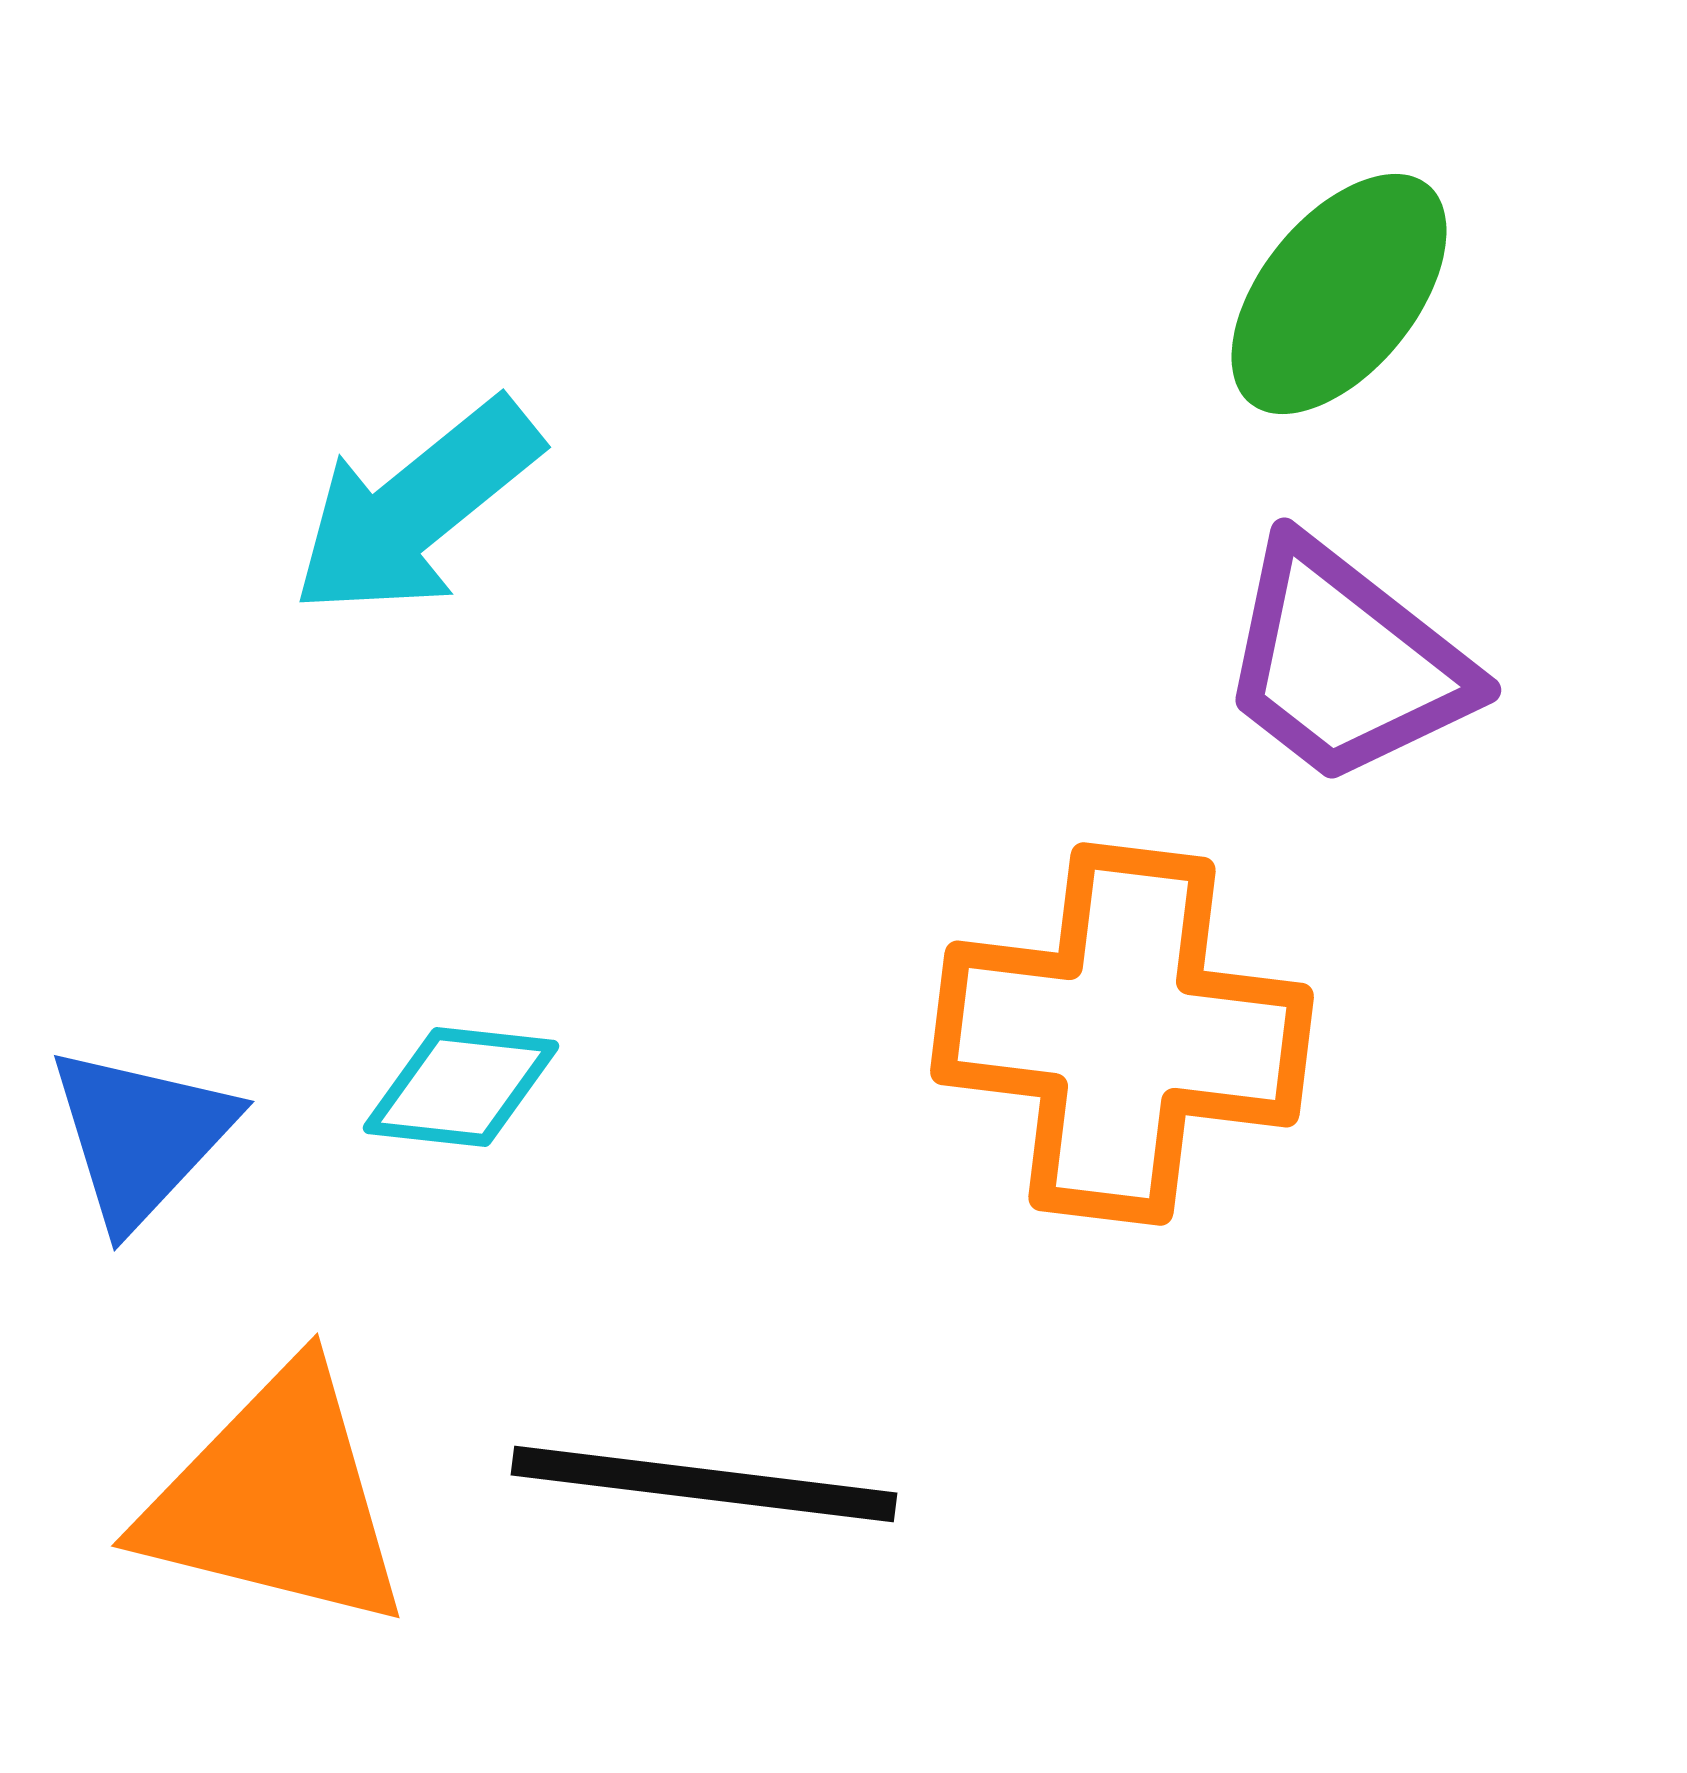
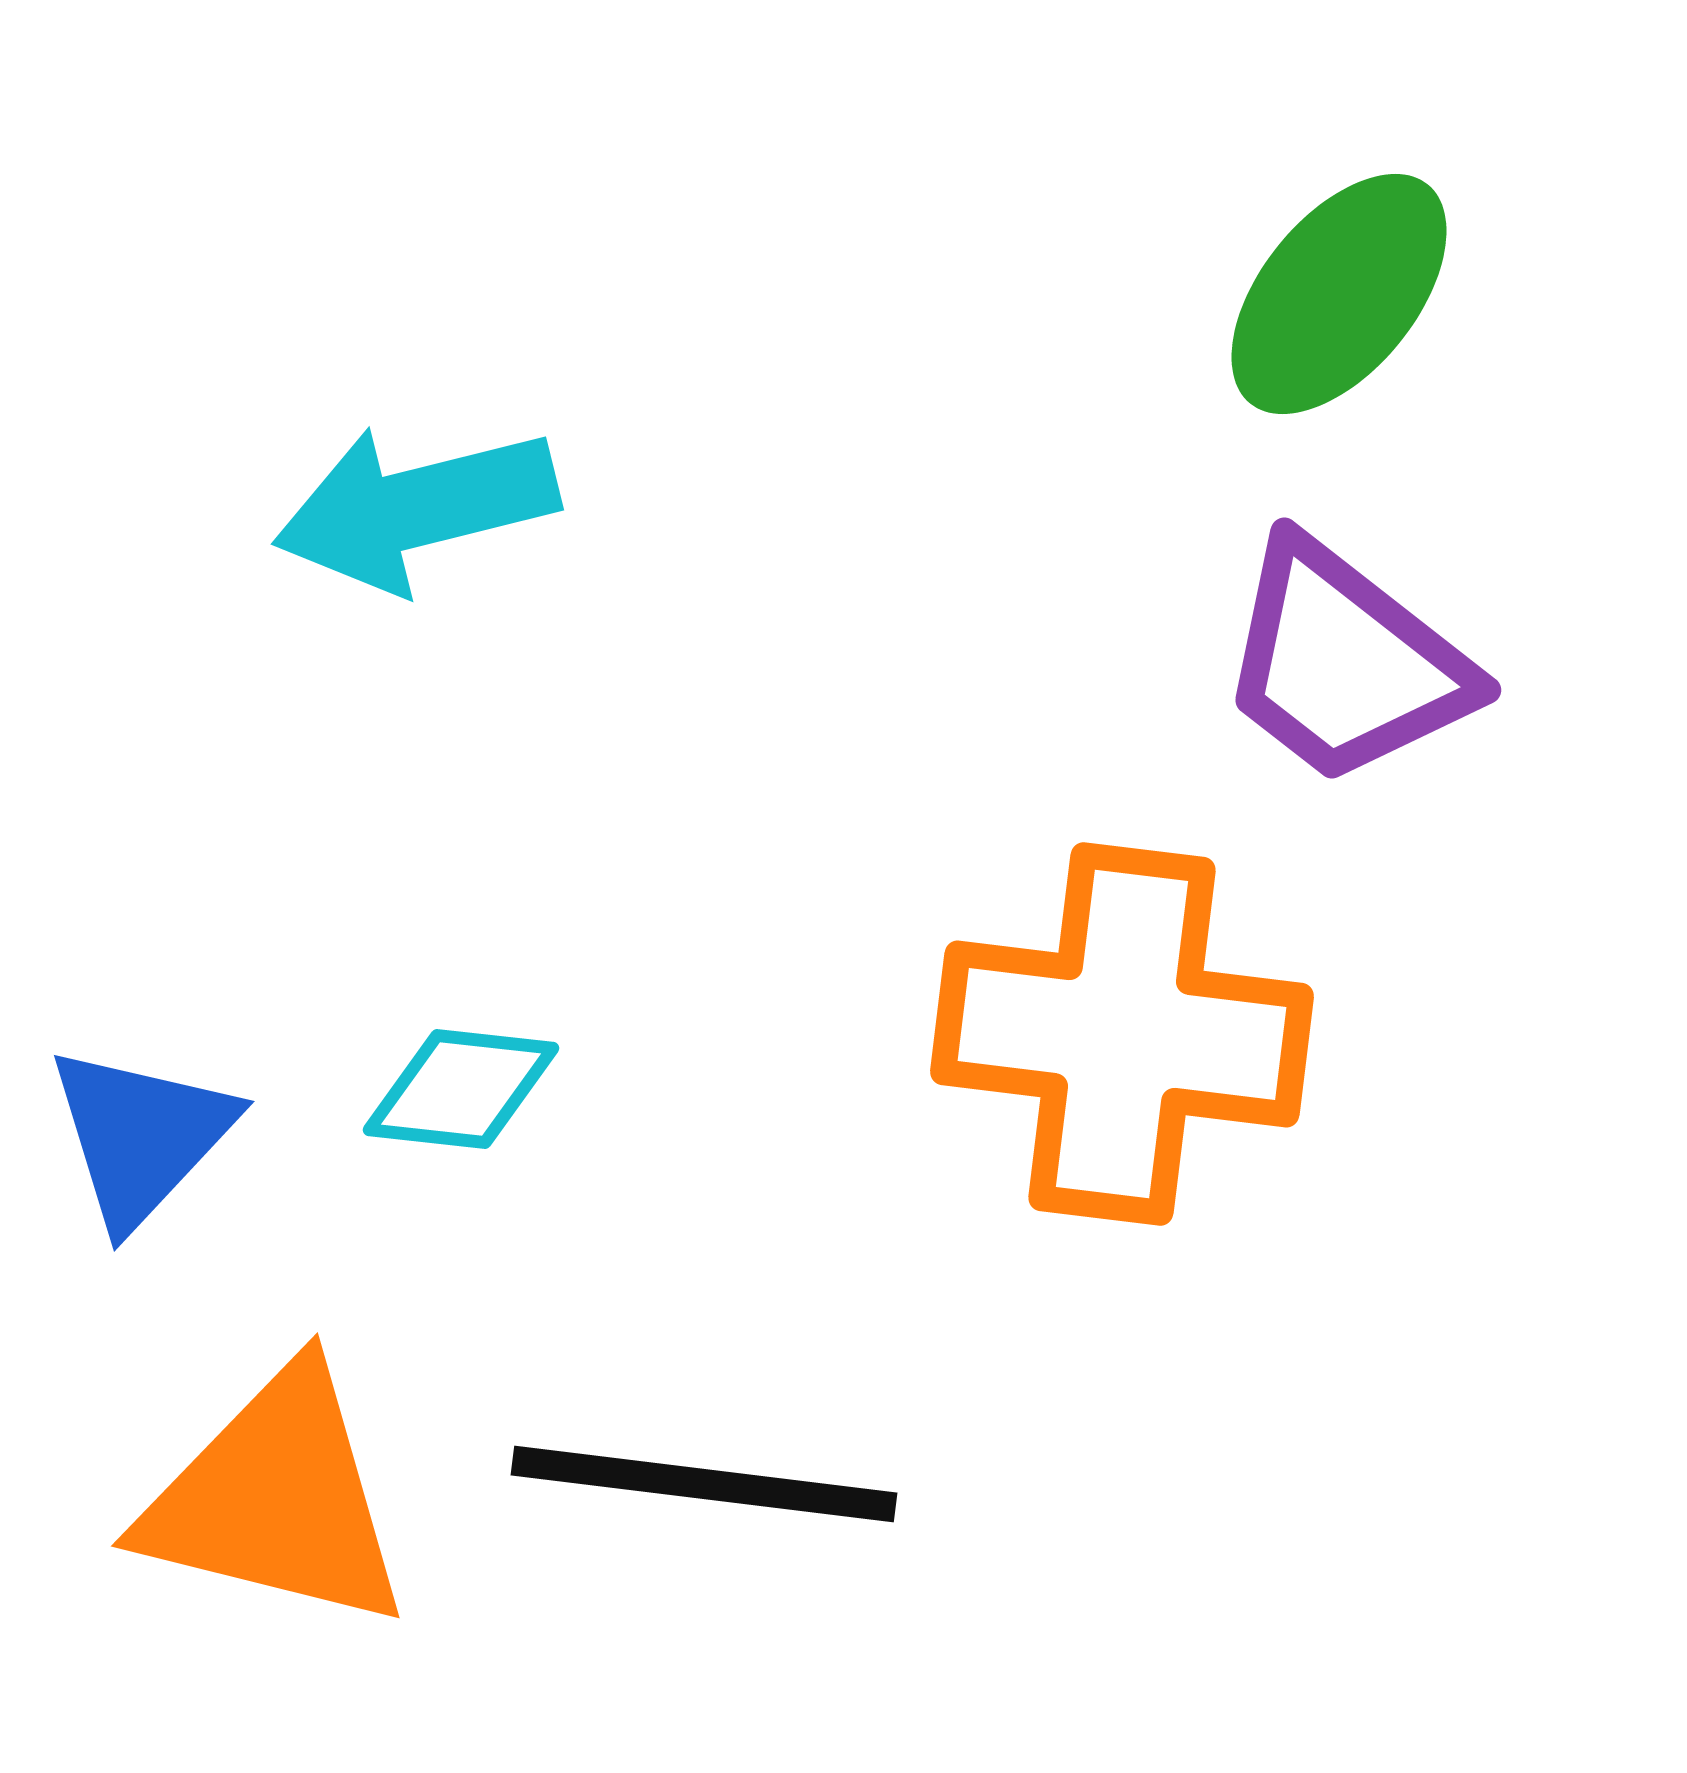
cyan arrow: rotated 25 degrees clockwise
cyan diamond: moved 2 px down
